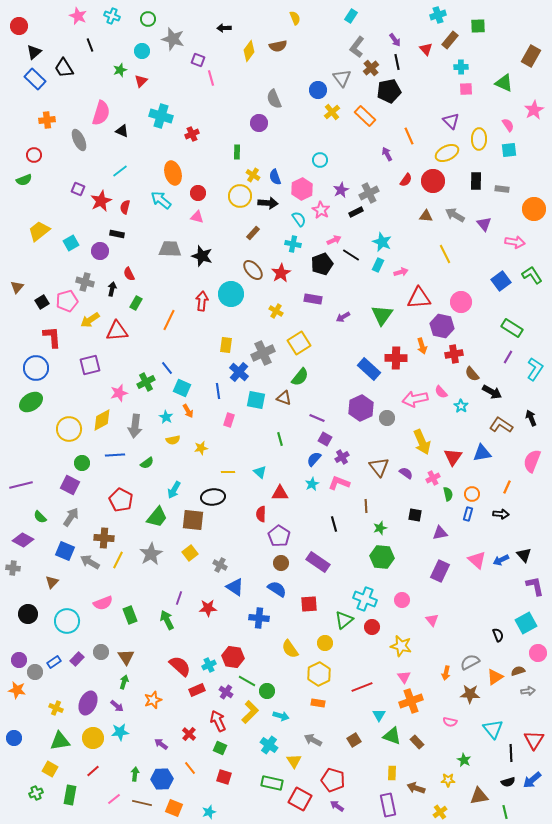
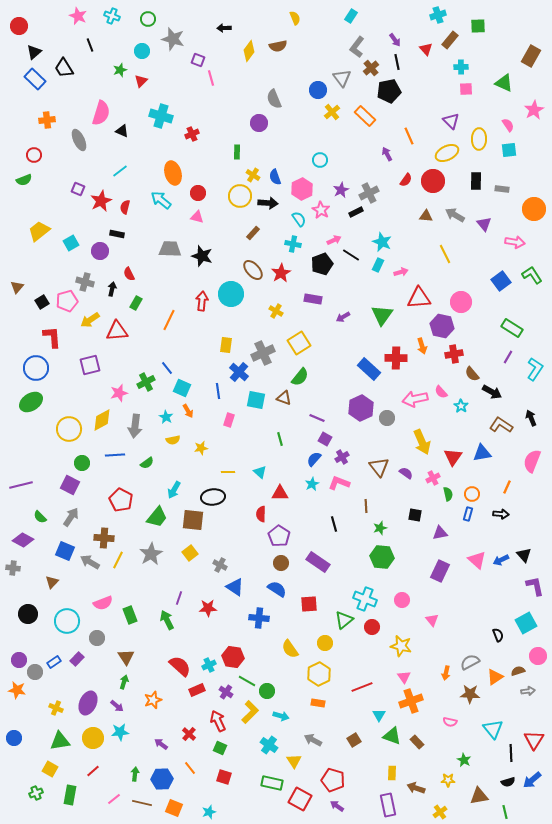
gray circle at (101, 652): moved 4 px left, 14 px up
pink circle at (538, 653): moved 3 px down
